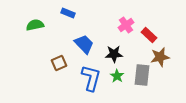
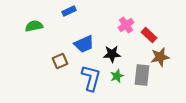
blue rectangle: moved 1 px right, 2 px up; rotated 48 degrees counterclockwise
green semicircle: moved 1 px left, 1 px down
blue trapezoid: rotated 110 degrees clockwise
black star: moved 2 px left
brown square: moved 1 px right, 2 px up
green star: rotated 16 degrees clockwise
